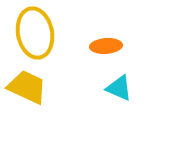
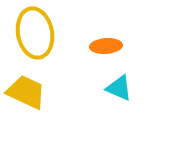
yellow trapezoid: moved 1 px left, 5 px down
